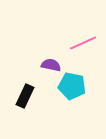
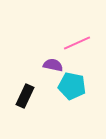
pink line: moved 6 px left
purple semicircle: moved 2 px right
